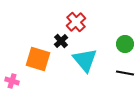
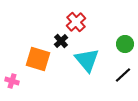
cyan triangle: moved 2 px right
black line: moved 2 px left, 2 px down; rotated 54 degrees counterclockwise
